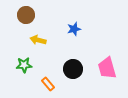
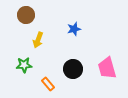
yellow arrow: rotated 84 degrees counterclockwise
